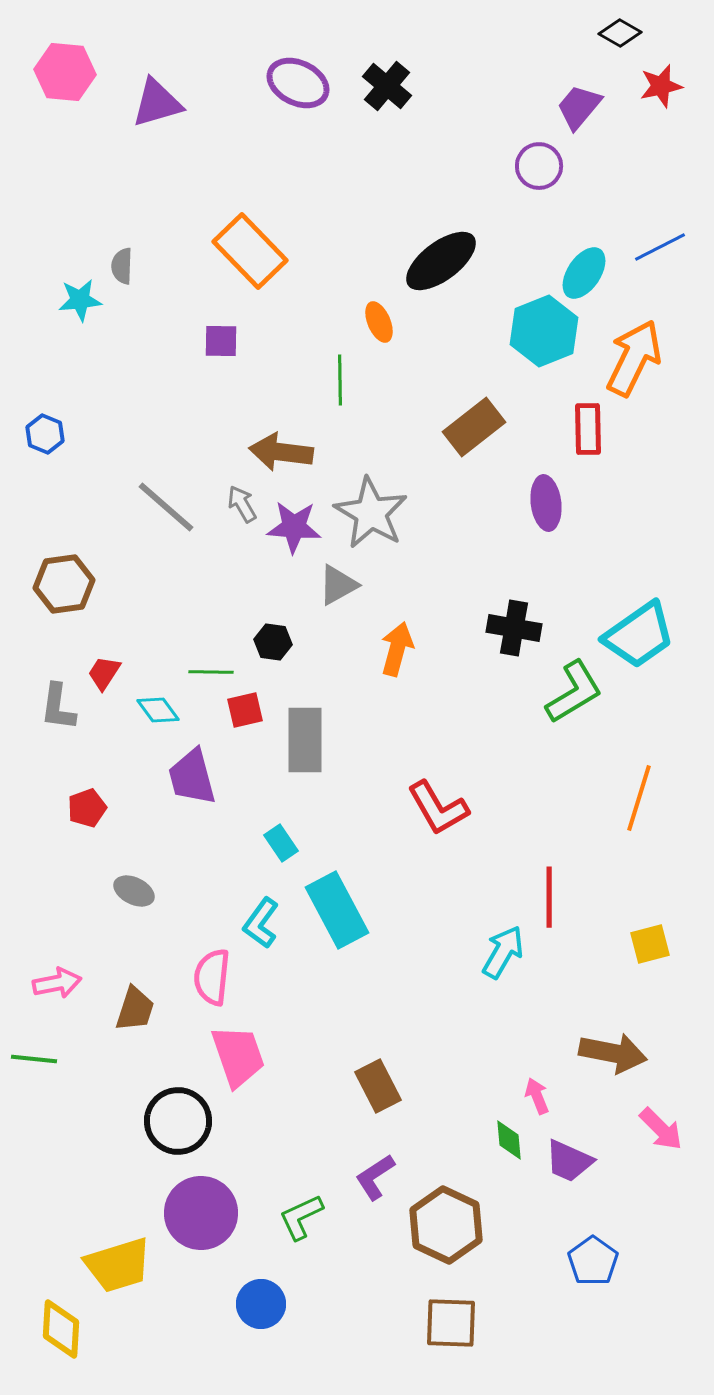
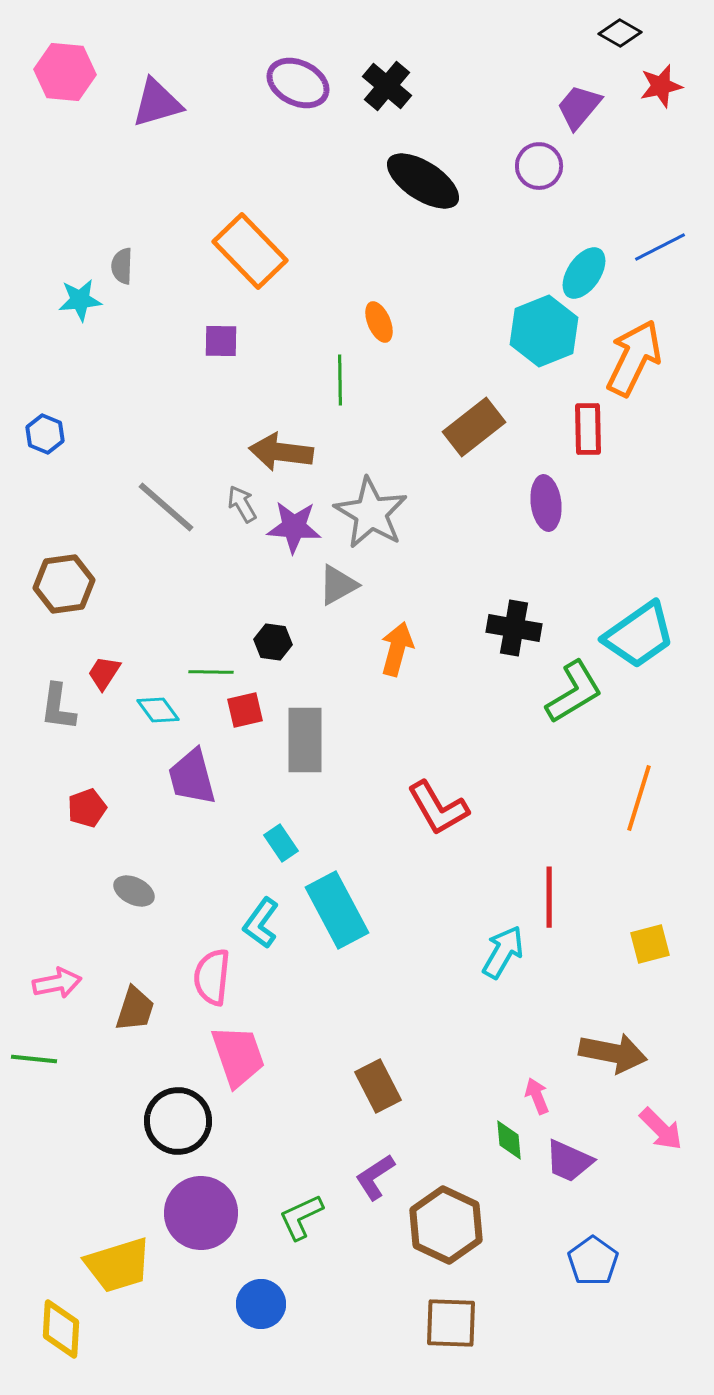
black ellipse at (441, 261): moved 18 px left, 80 px up; rotated 70 degrees clockwise
